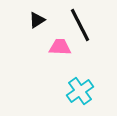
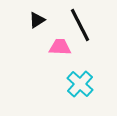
cyan cross: moved 7 px up; rotated 12 degrees counterclockwise
